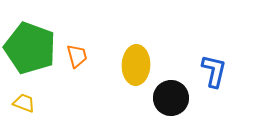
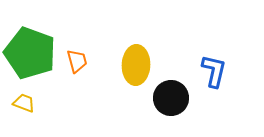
green pentagon: moved 5 px down
orange trapezoid: moved 5 px down
